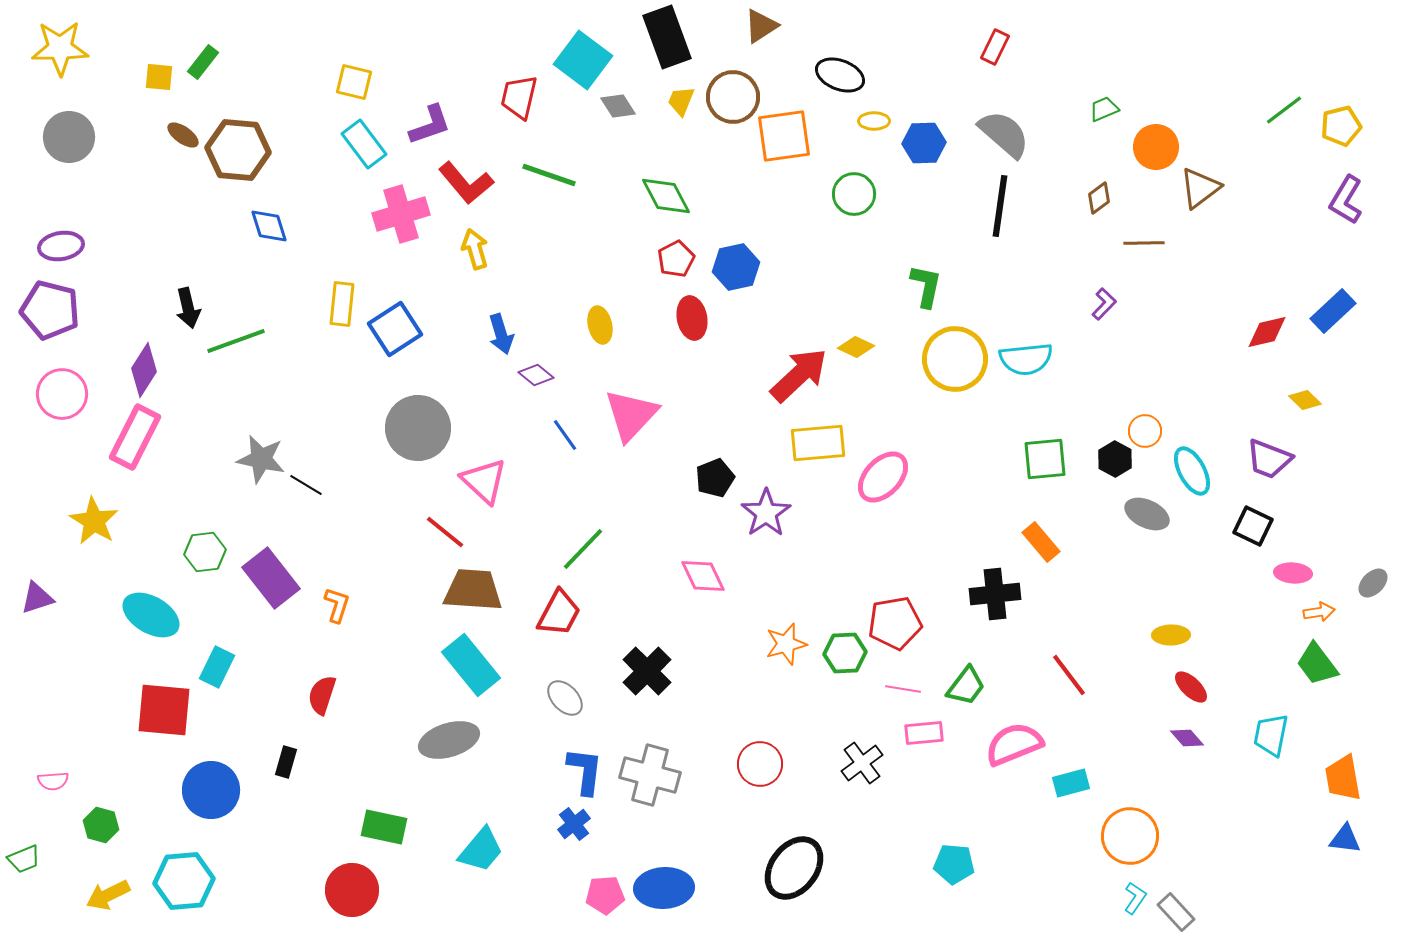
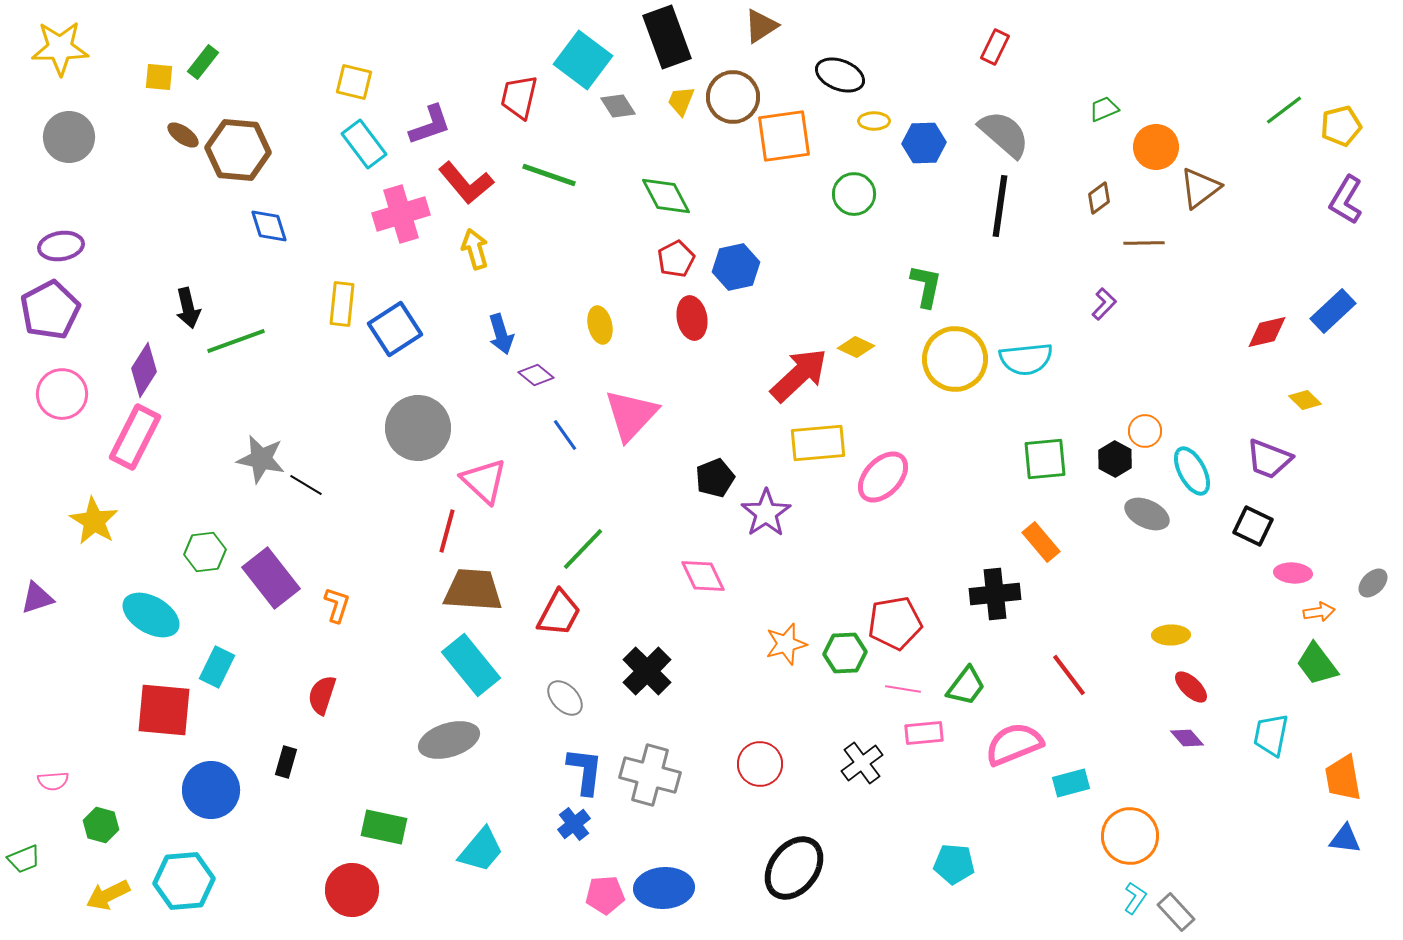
purple pentagon at (50, 310): rotated 30 degrees clockwise
red line at (445, 532): moved 2 px right, 1 px up; rotated 66 degrees clockwise
